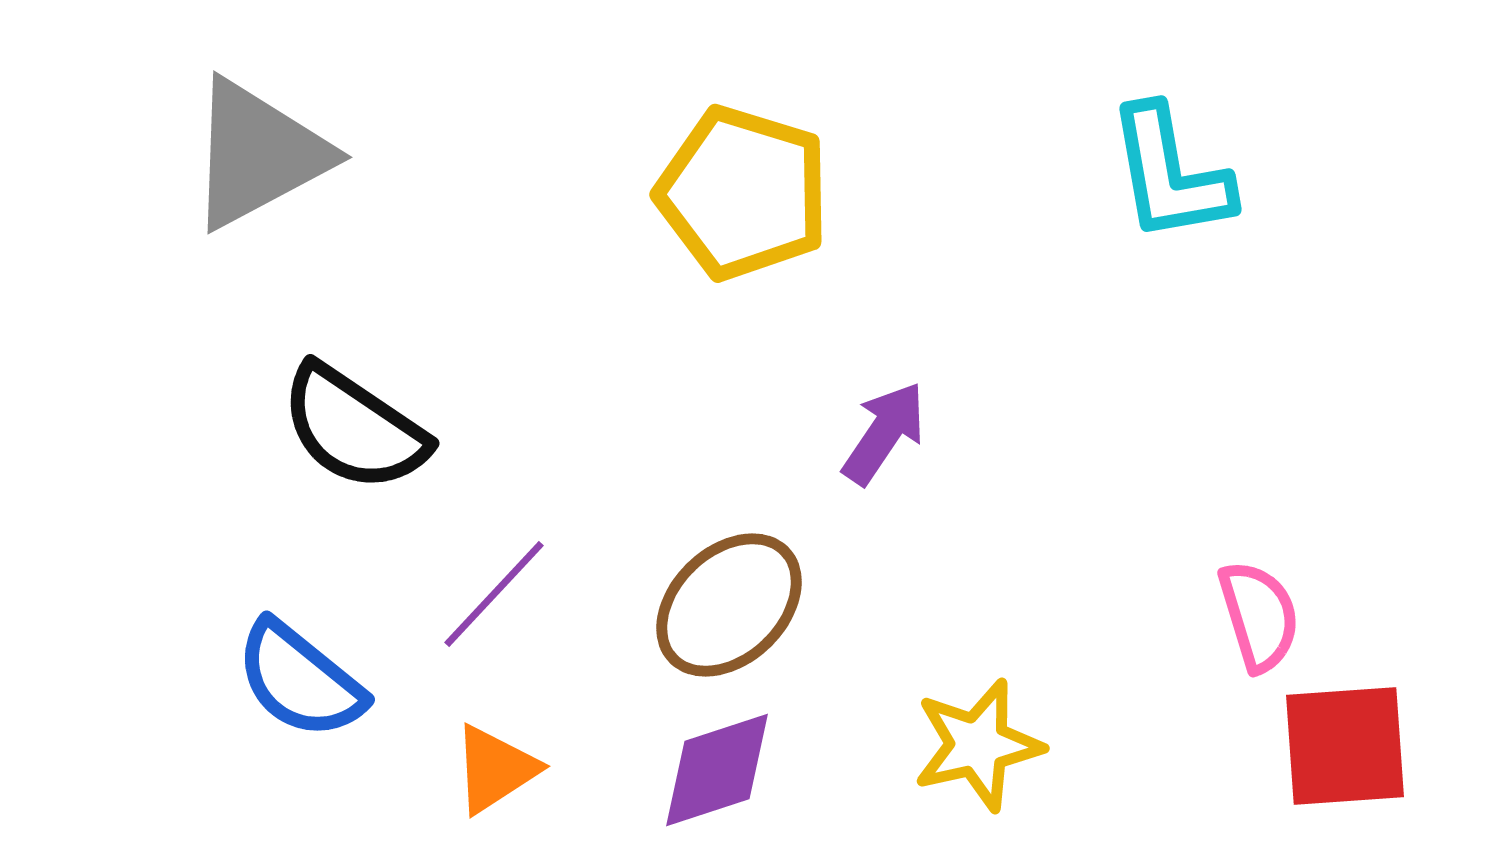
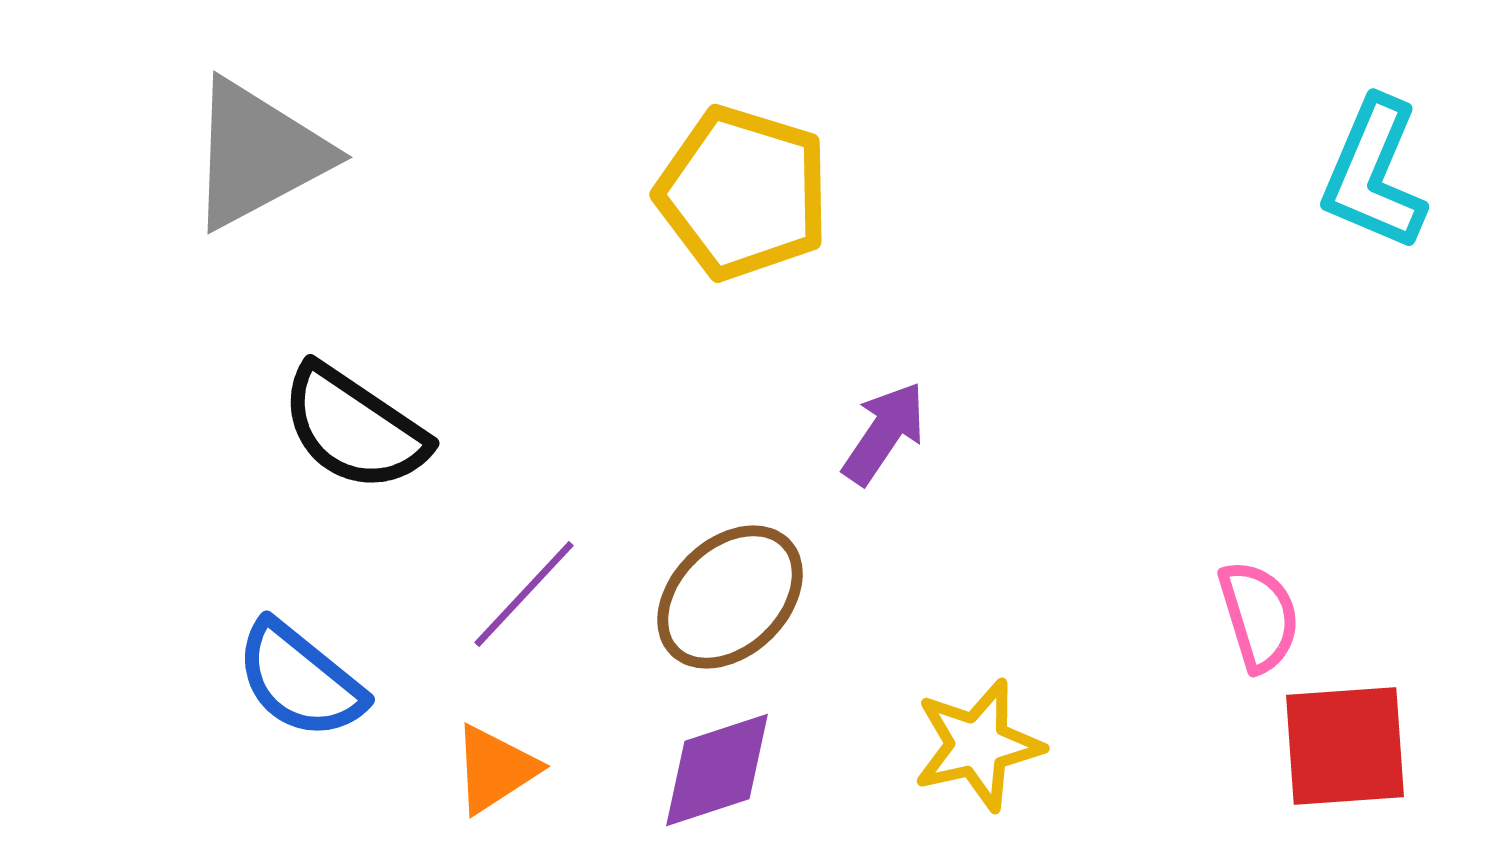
cyan L-shape: moved 204 px right; rotated 33 degrees clockwise
purple line: moved 30 px right
brown ellipse: moved 1 px right, 8 px up
